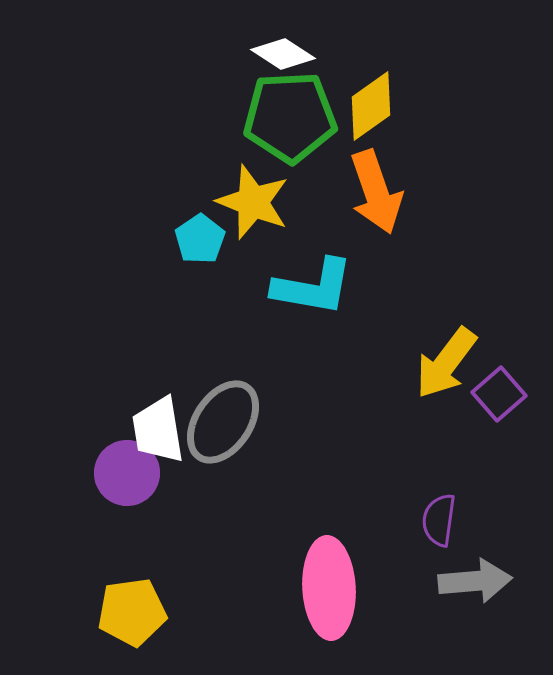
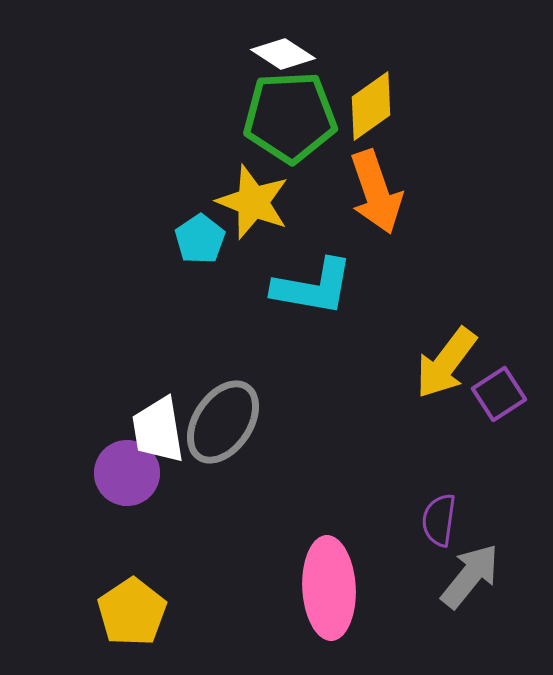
purple square: rotated 8 degrees clockwise
gray arrow: moved 5 px left, 5 px up; rotated 46 degrees counterclockwise
yellow pentagon: rotated 26 degrees counterclockwise
